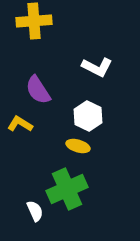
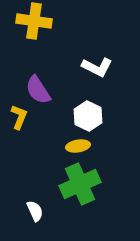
yellow cross: rotated 12 degrees clockwise
yellow L-shape: moved 1 px left, 7 px up; rotated 80 degrees clockwise
yellow ellipse: rotated 25 degrees counterclockwise
green cross: moved 13 px right, 5 px up
